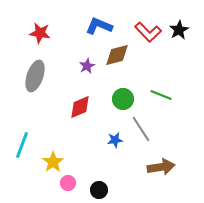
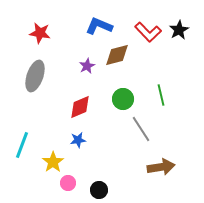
green line: rotated 55 degrees clockwise
blue star: moved 37 px left
